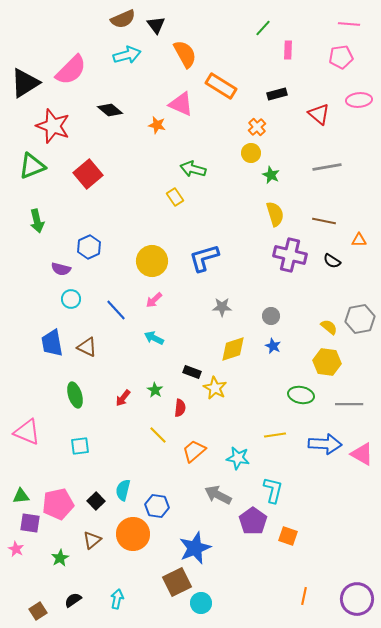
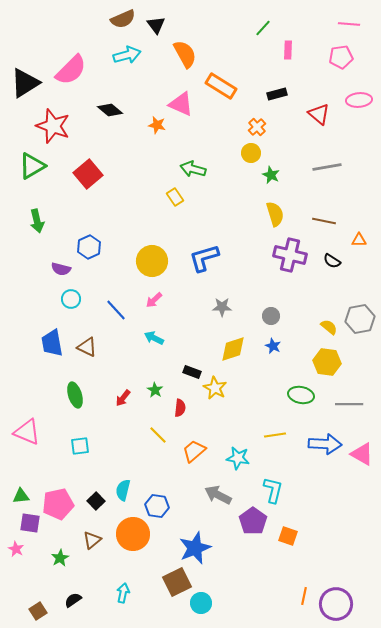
green triangle at (32, 166): rotated 8 degrees counterclockwise
cyan arrow at (117, 599): moved 6 px right, 6 px up
purple circle at (357, 599): moved 21 px left, 5 px down
